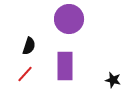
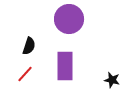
black star: moved 1 px left
